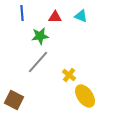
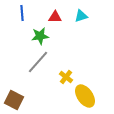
cyan triangle: rotated 40 degrees counterclockwise
yellow cross: moved 3 px left, 2 px down
